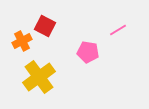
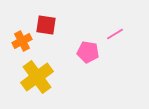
red square: moved 1 px right, 1 px up; rotated 20 degrees counterclockwise
pink line: moved 3 px left, 4 px down
yellow cross: moved 2 px left
